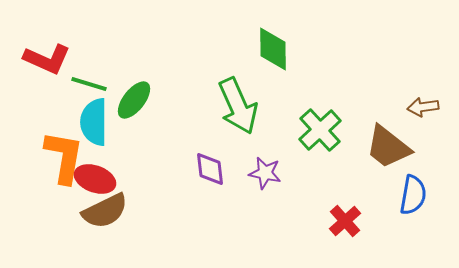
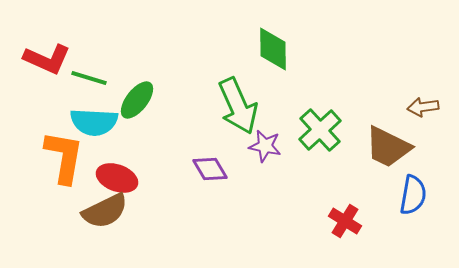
green line: moved 6 px up
green ellipse: moved 3 px right
cyan semicircle: rotated 87 degrees counterclockwise
brown trapezoid: rotated 12 degrees counterclockwise
purple diamond: rotated 24 degrees counterclockwise
purple star: moved 27 px up
red ellipse: moved 22 px right, 1 px up
red cross: rotated 16 degrees counterclockwise
